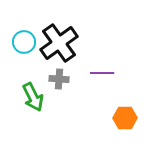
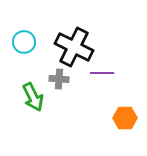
black cross: moved 15 px right, 4 px down; rotated 27 degrees counterclockwise
